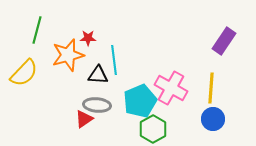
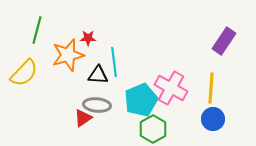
cyan line: moved 2 px down
cyan pentagon: moved 1 px right, 1 px up
red triangle: moved 1 px left, 1 px up
